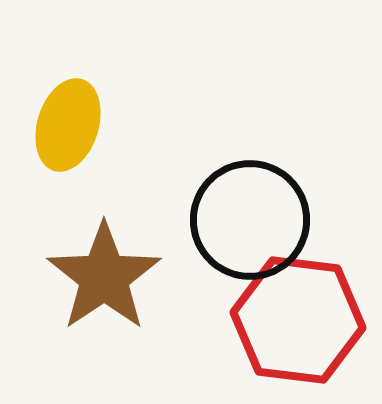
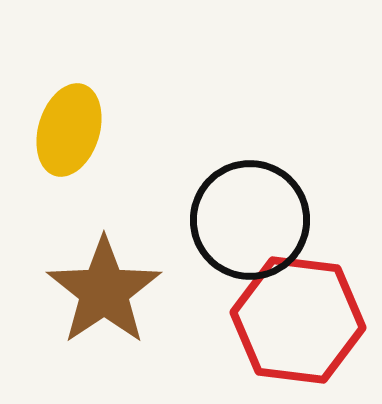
yellow ellipse: moved 1 px right, 5 px down
brown star: moved 14 px down
